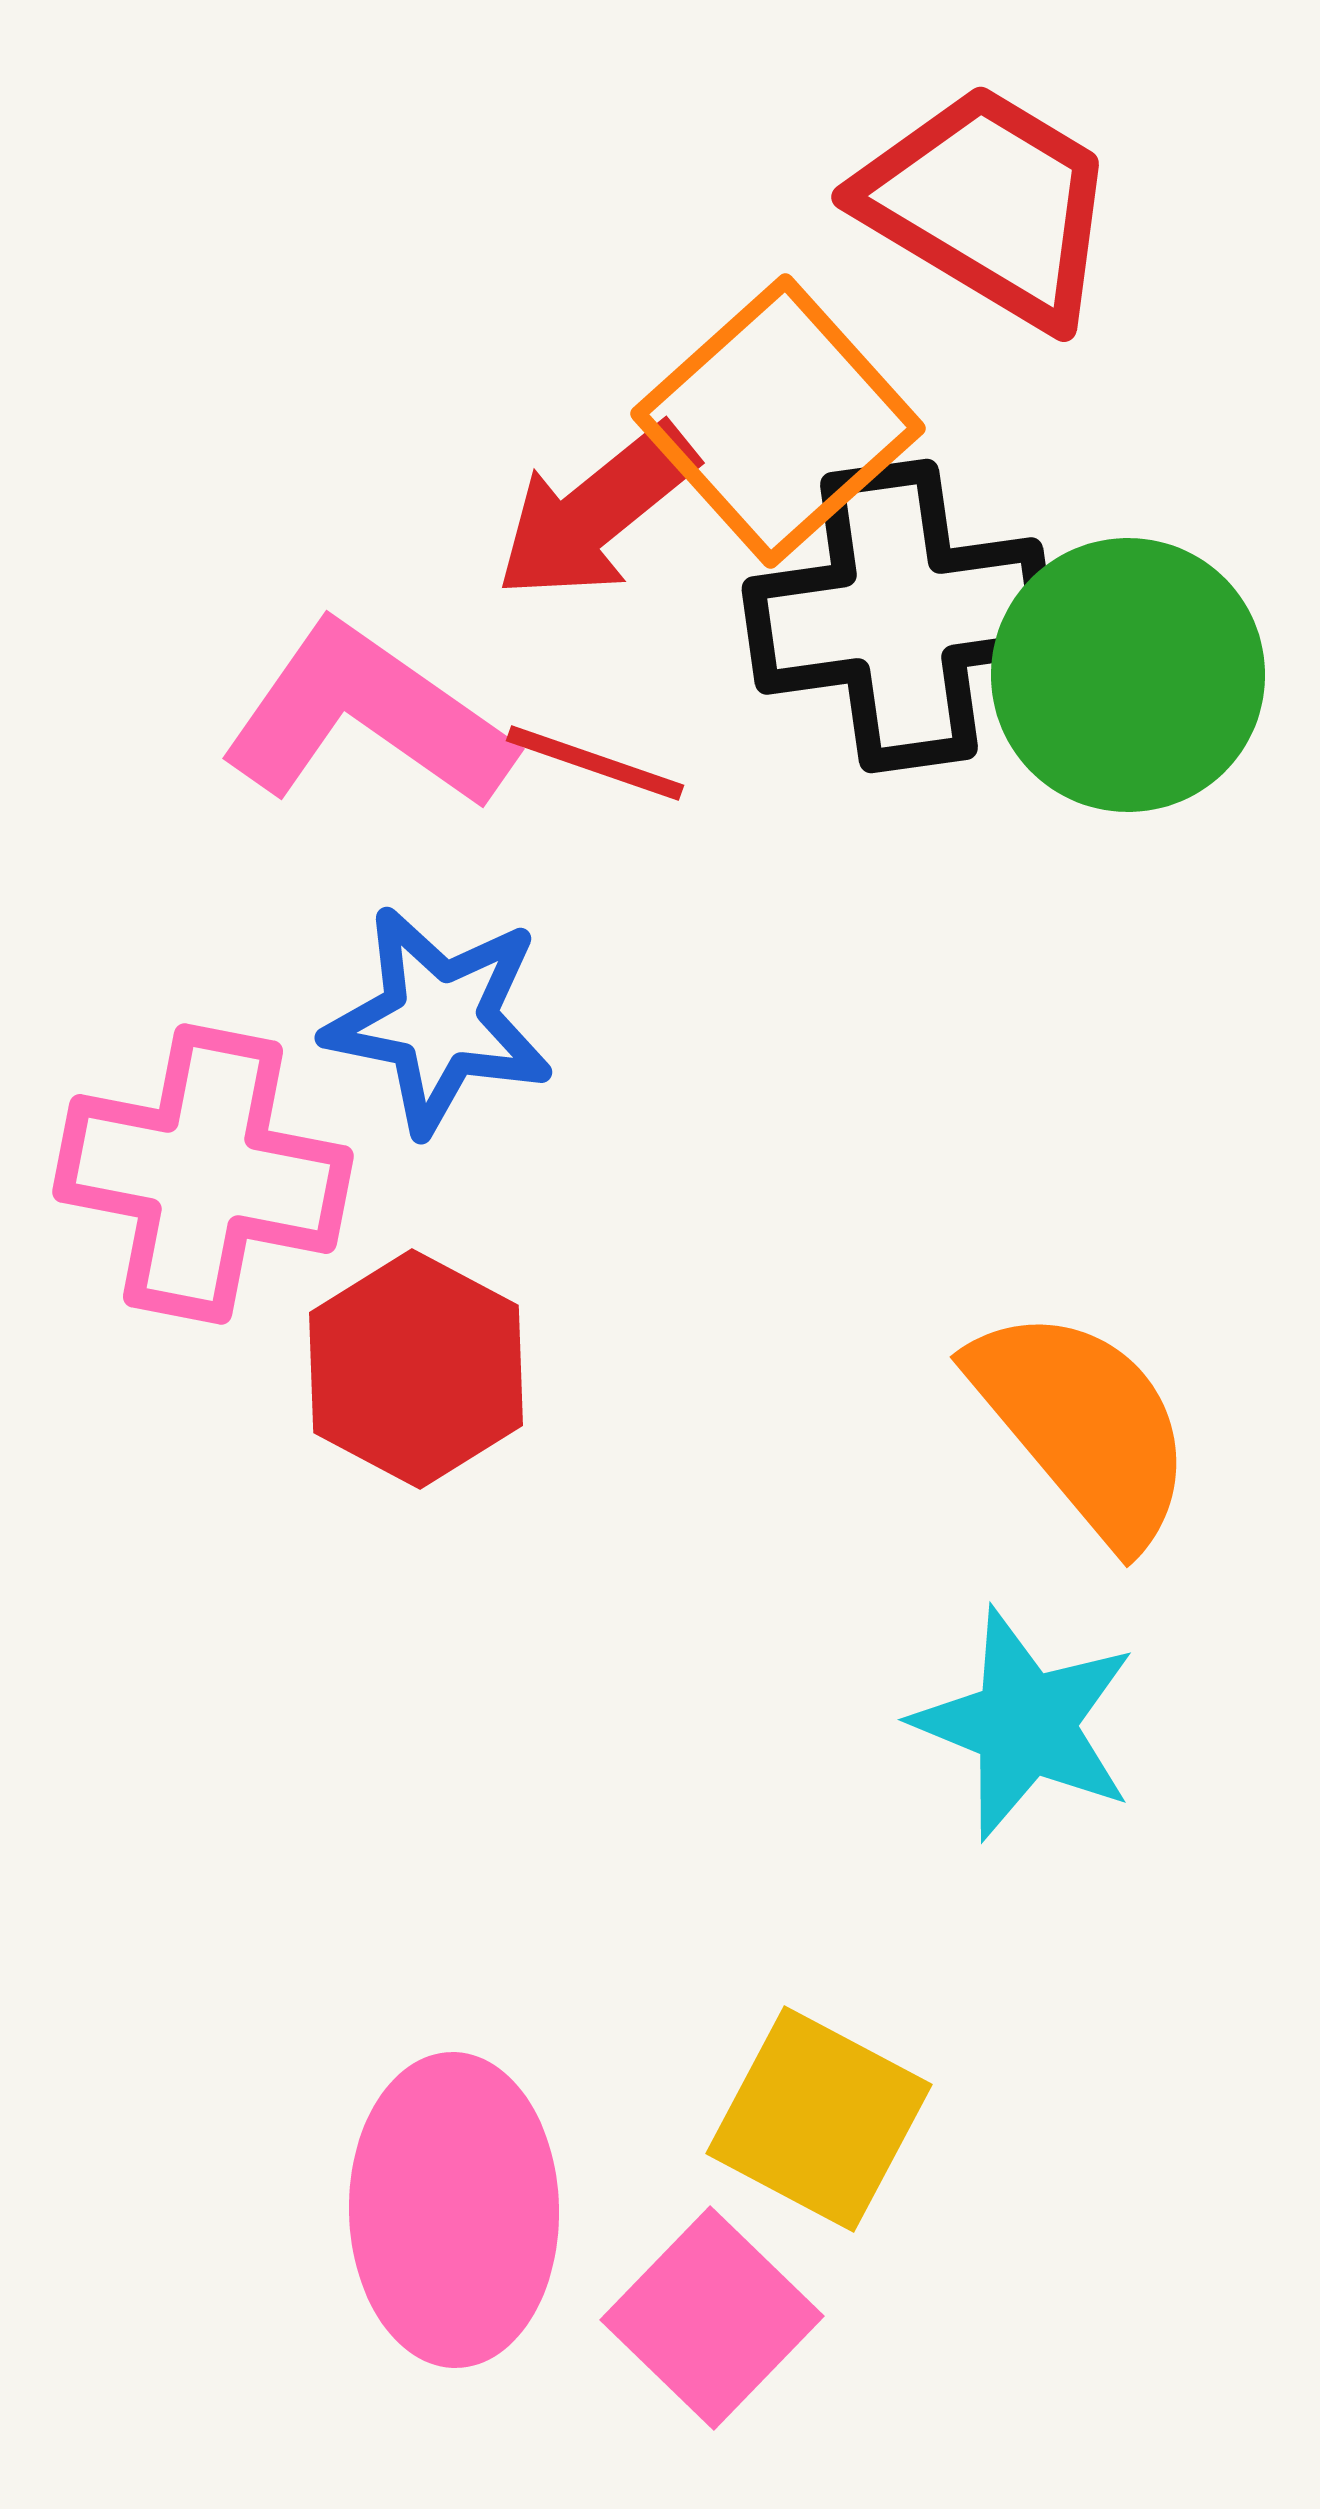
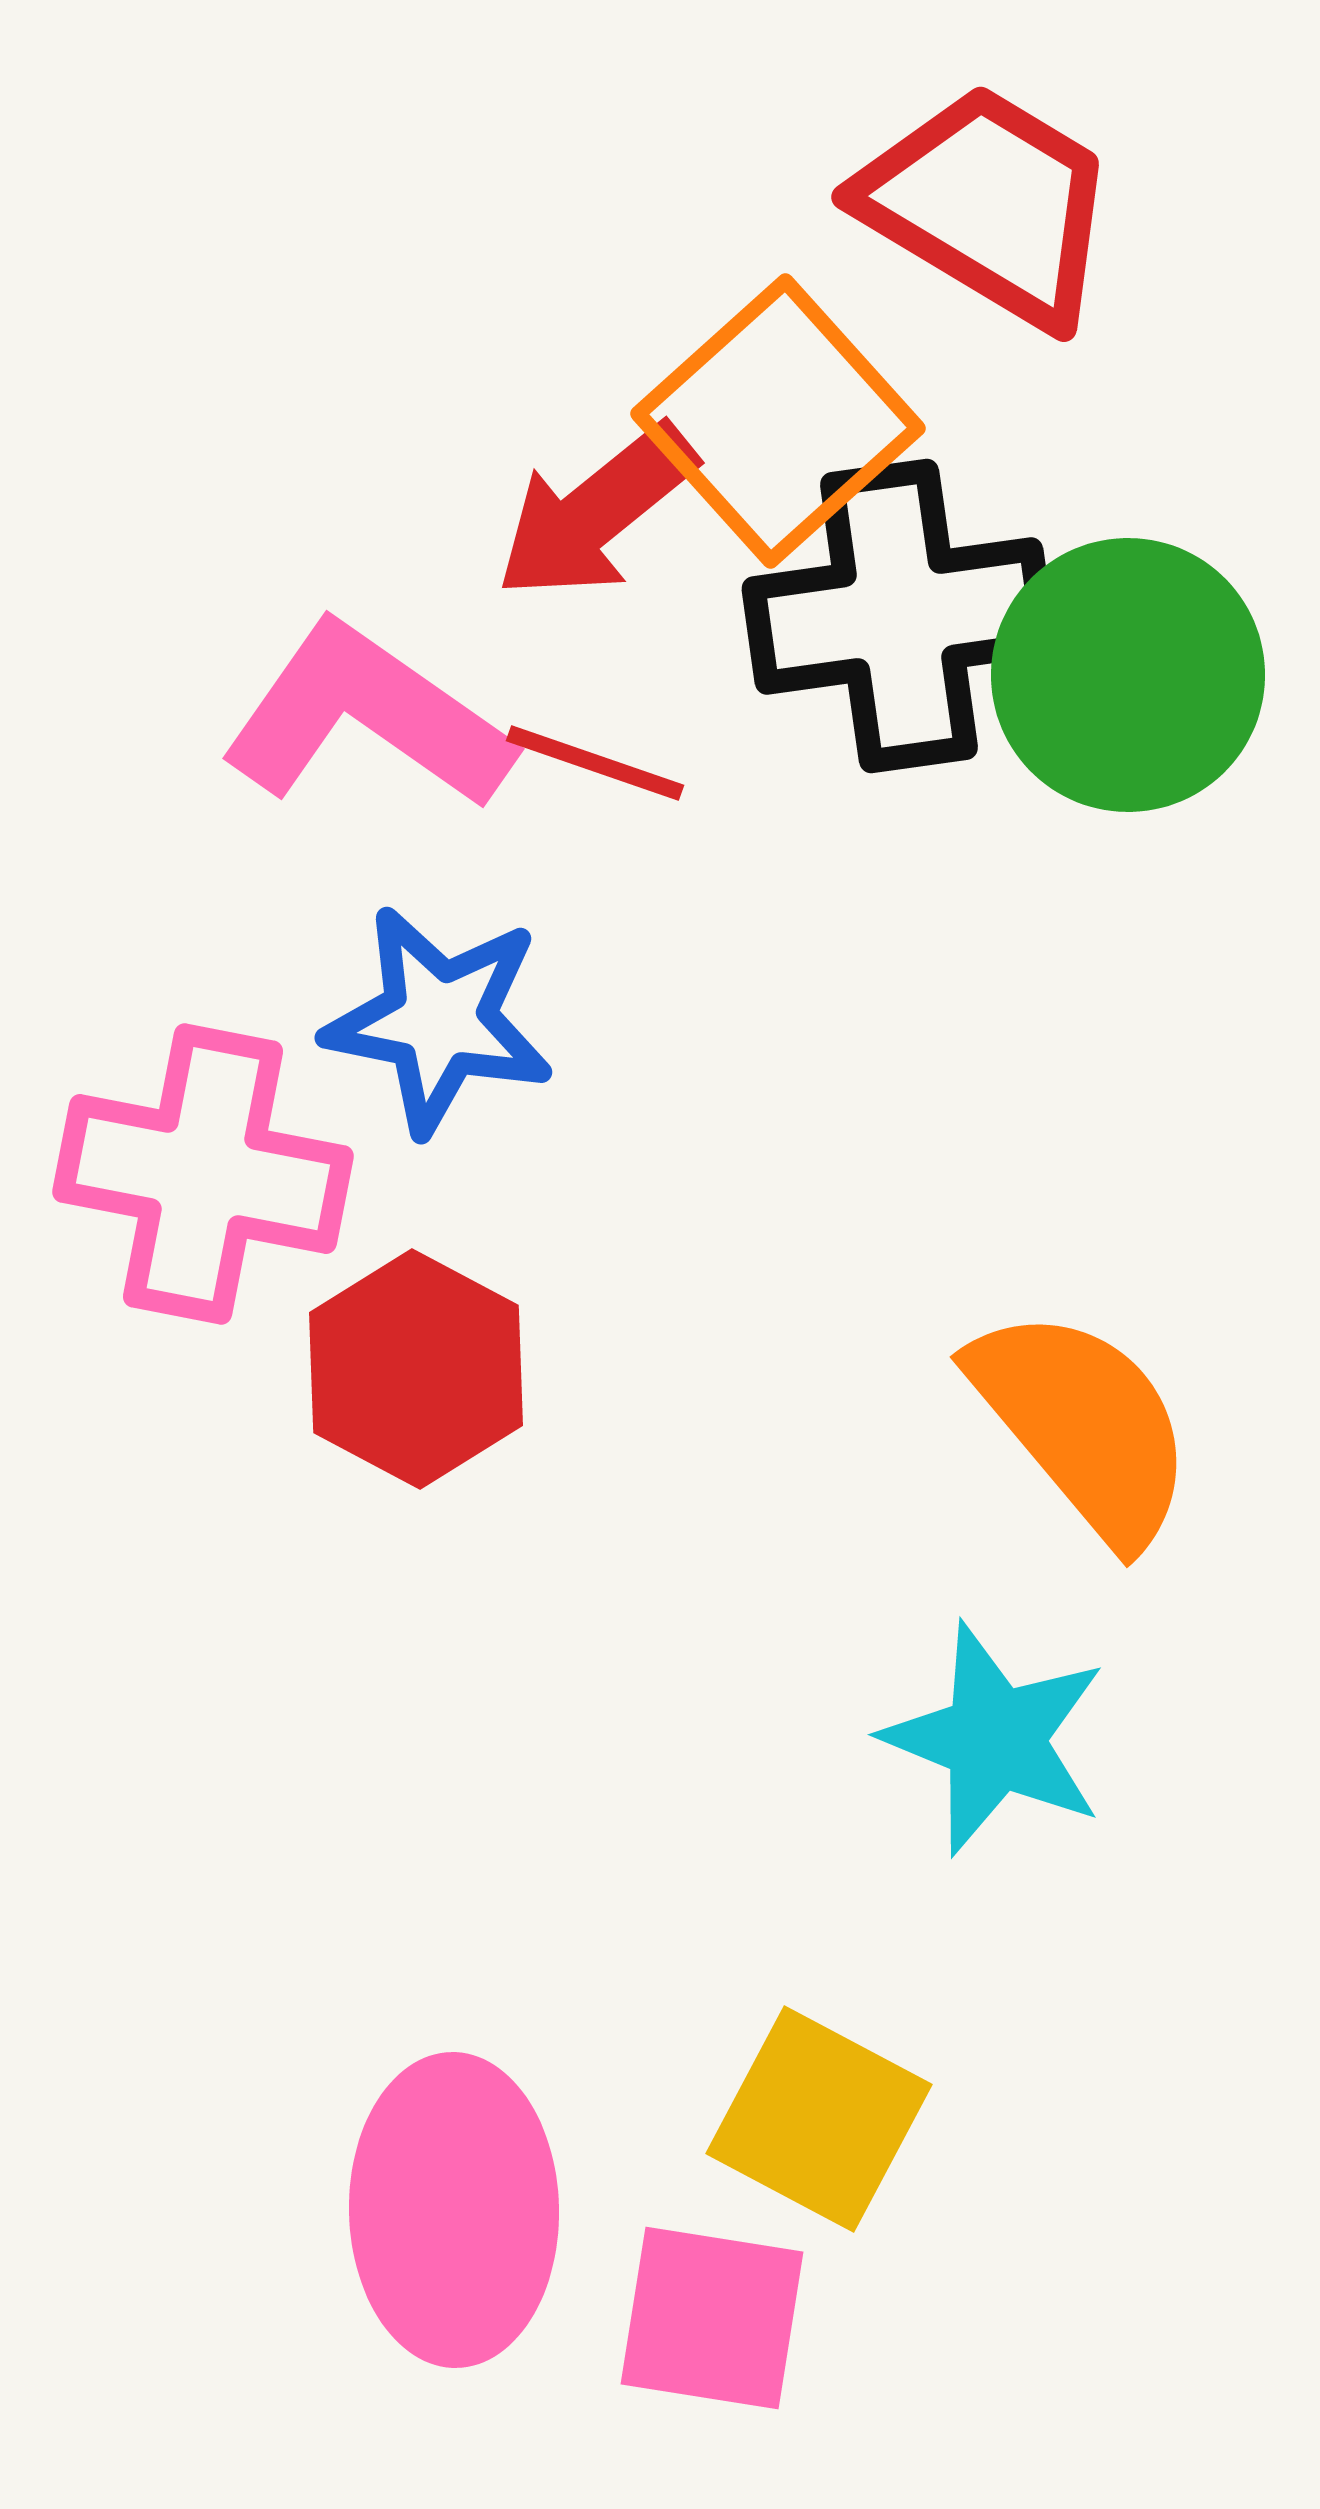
cyan star: moved 30 px left, 15 px down
pink square: rotated 35 degrees counterclockwise
